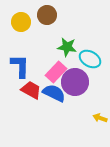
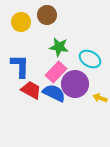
green star: moved 8 px left
purple circle: moved 2 px down
yellow arrow: moved 20 px up
